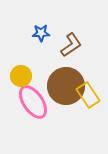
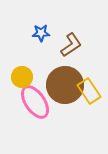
yellow circle: moved 1 px right, 1 px down
brown circle: moved 1 px left, 1 px up
yellow rectangle: moved 1 px right, 4 px up
pink ellipse: moved 2 px right
